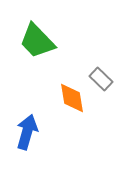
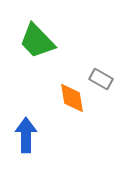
gray rectangle: rotated 15 degrees counterclockwise
blue arrow: moved 1 px left, 3 px down; rotated 16 degrees counterclockwise
